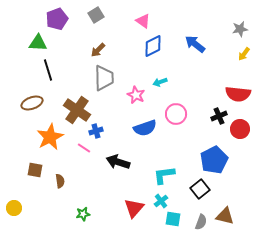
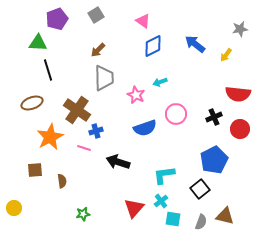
yellow arrow: moved 18 px left, 1 px down
black cross: moved 5 px left, 1 px down
pink line: rotated 16 degrees counterclockwise
brown square: rotated 14 degrees counterclockwise
brown semicircle: moved 2 px right
